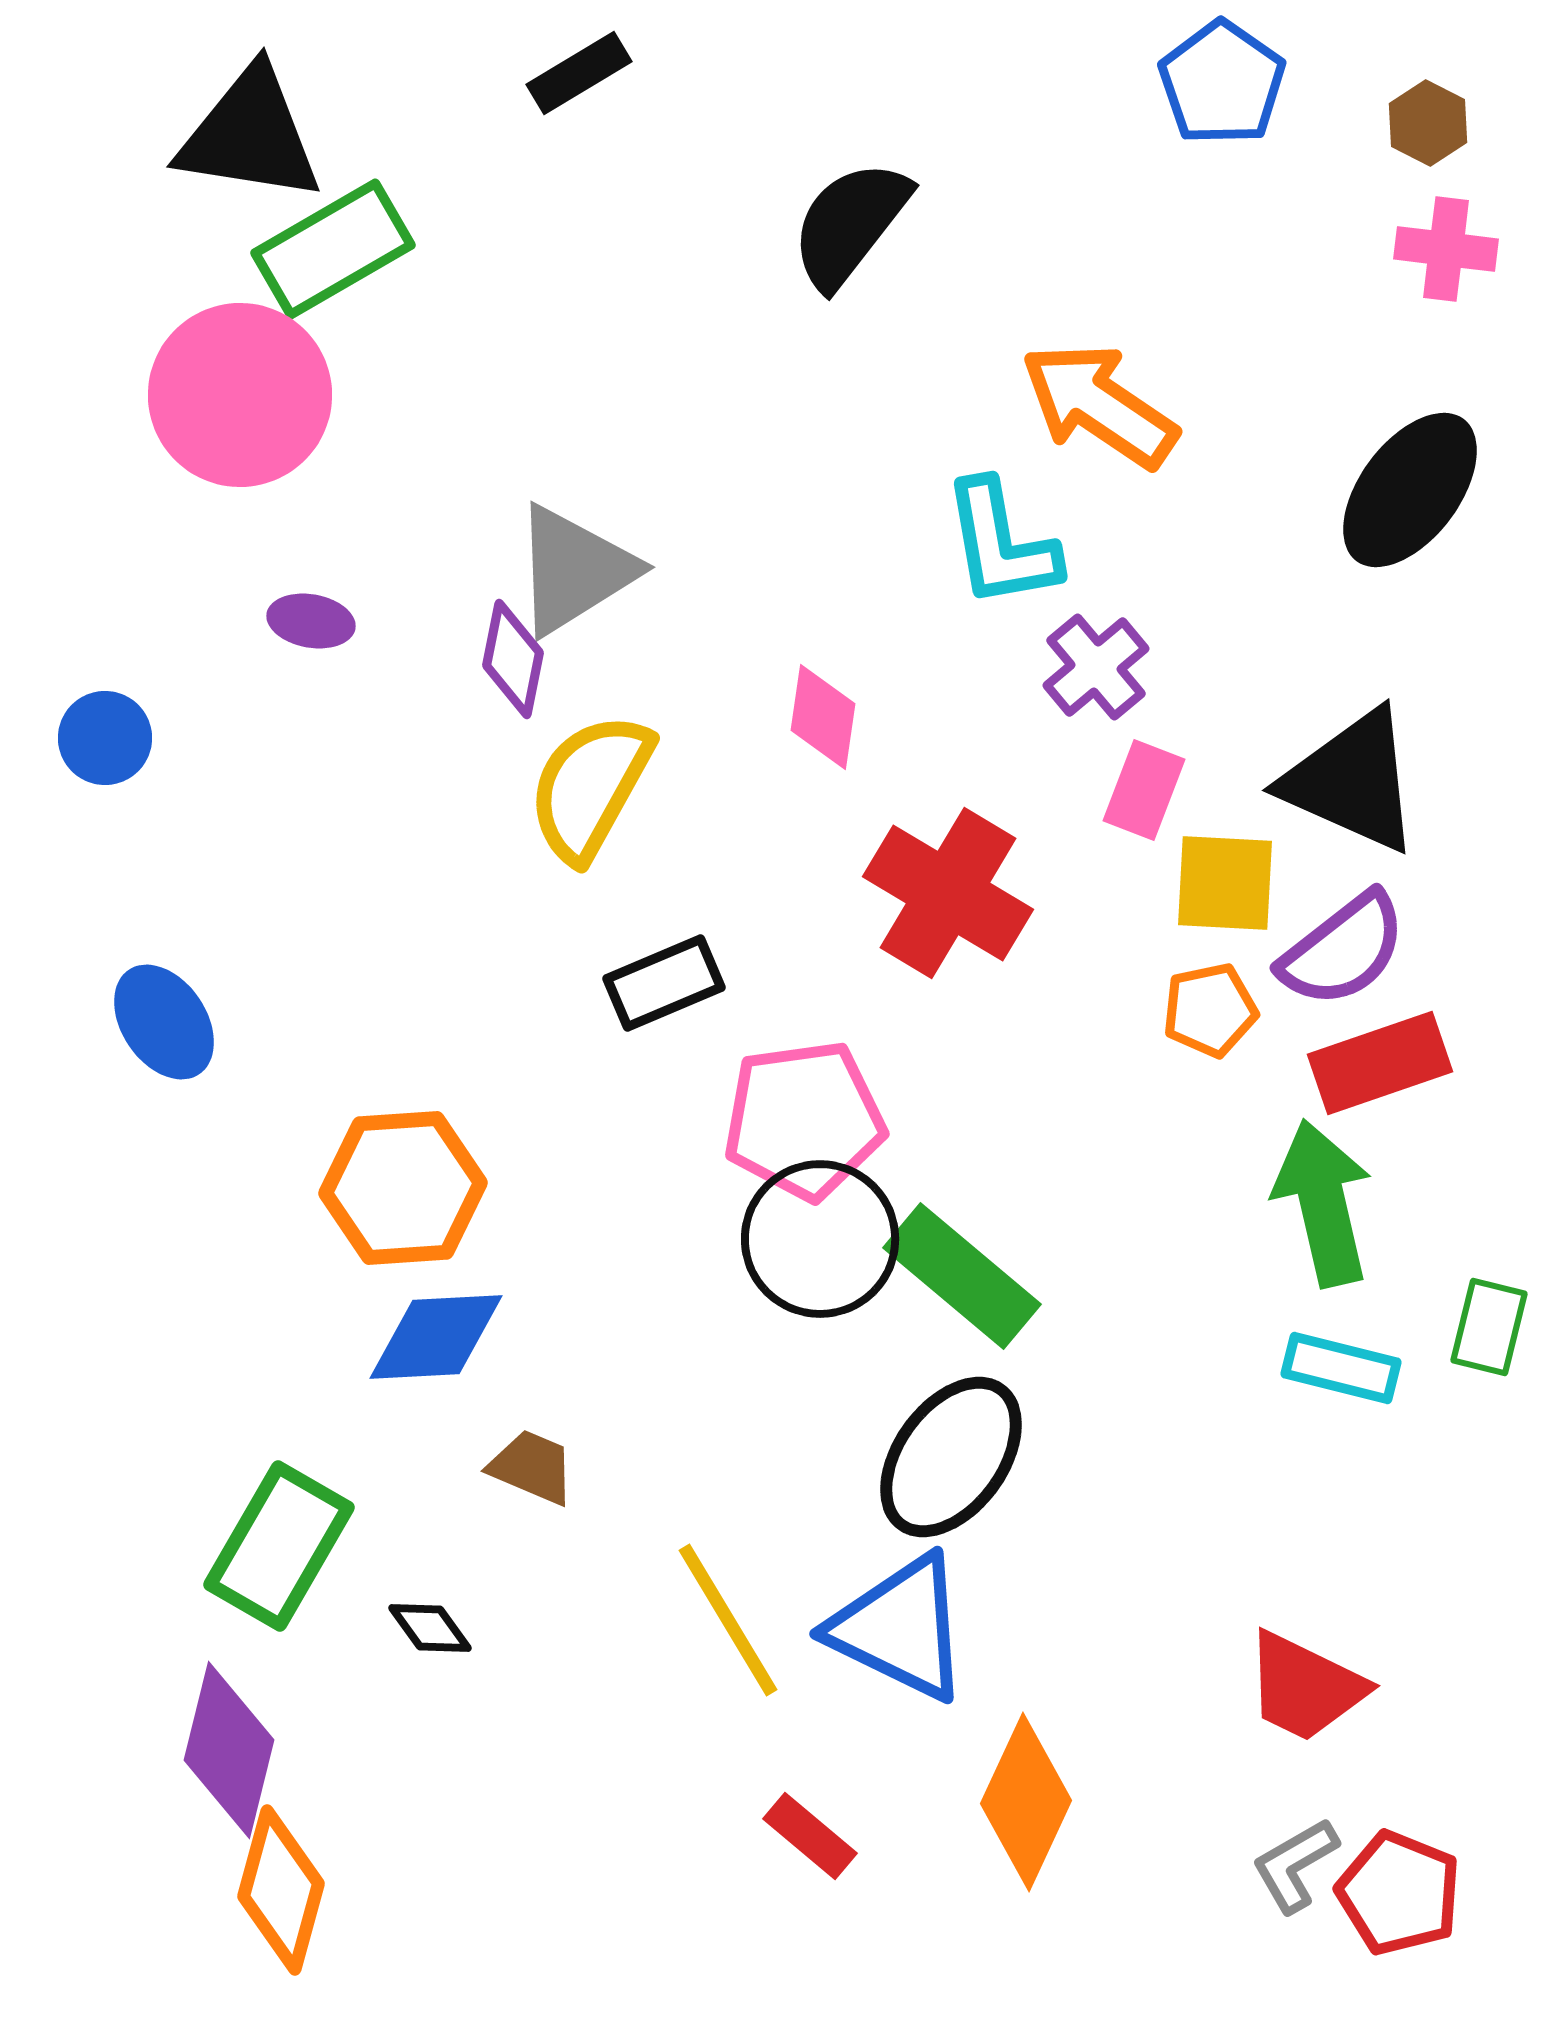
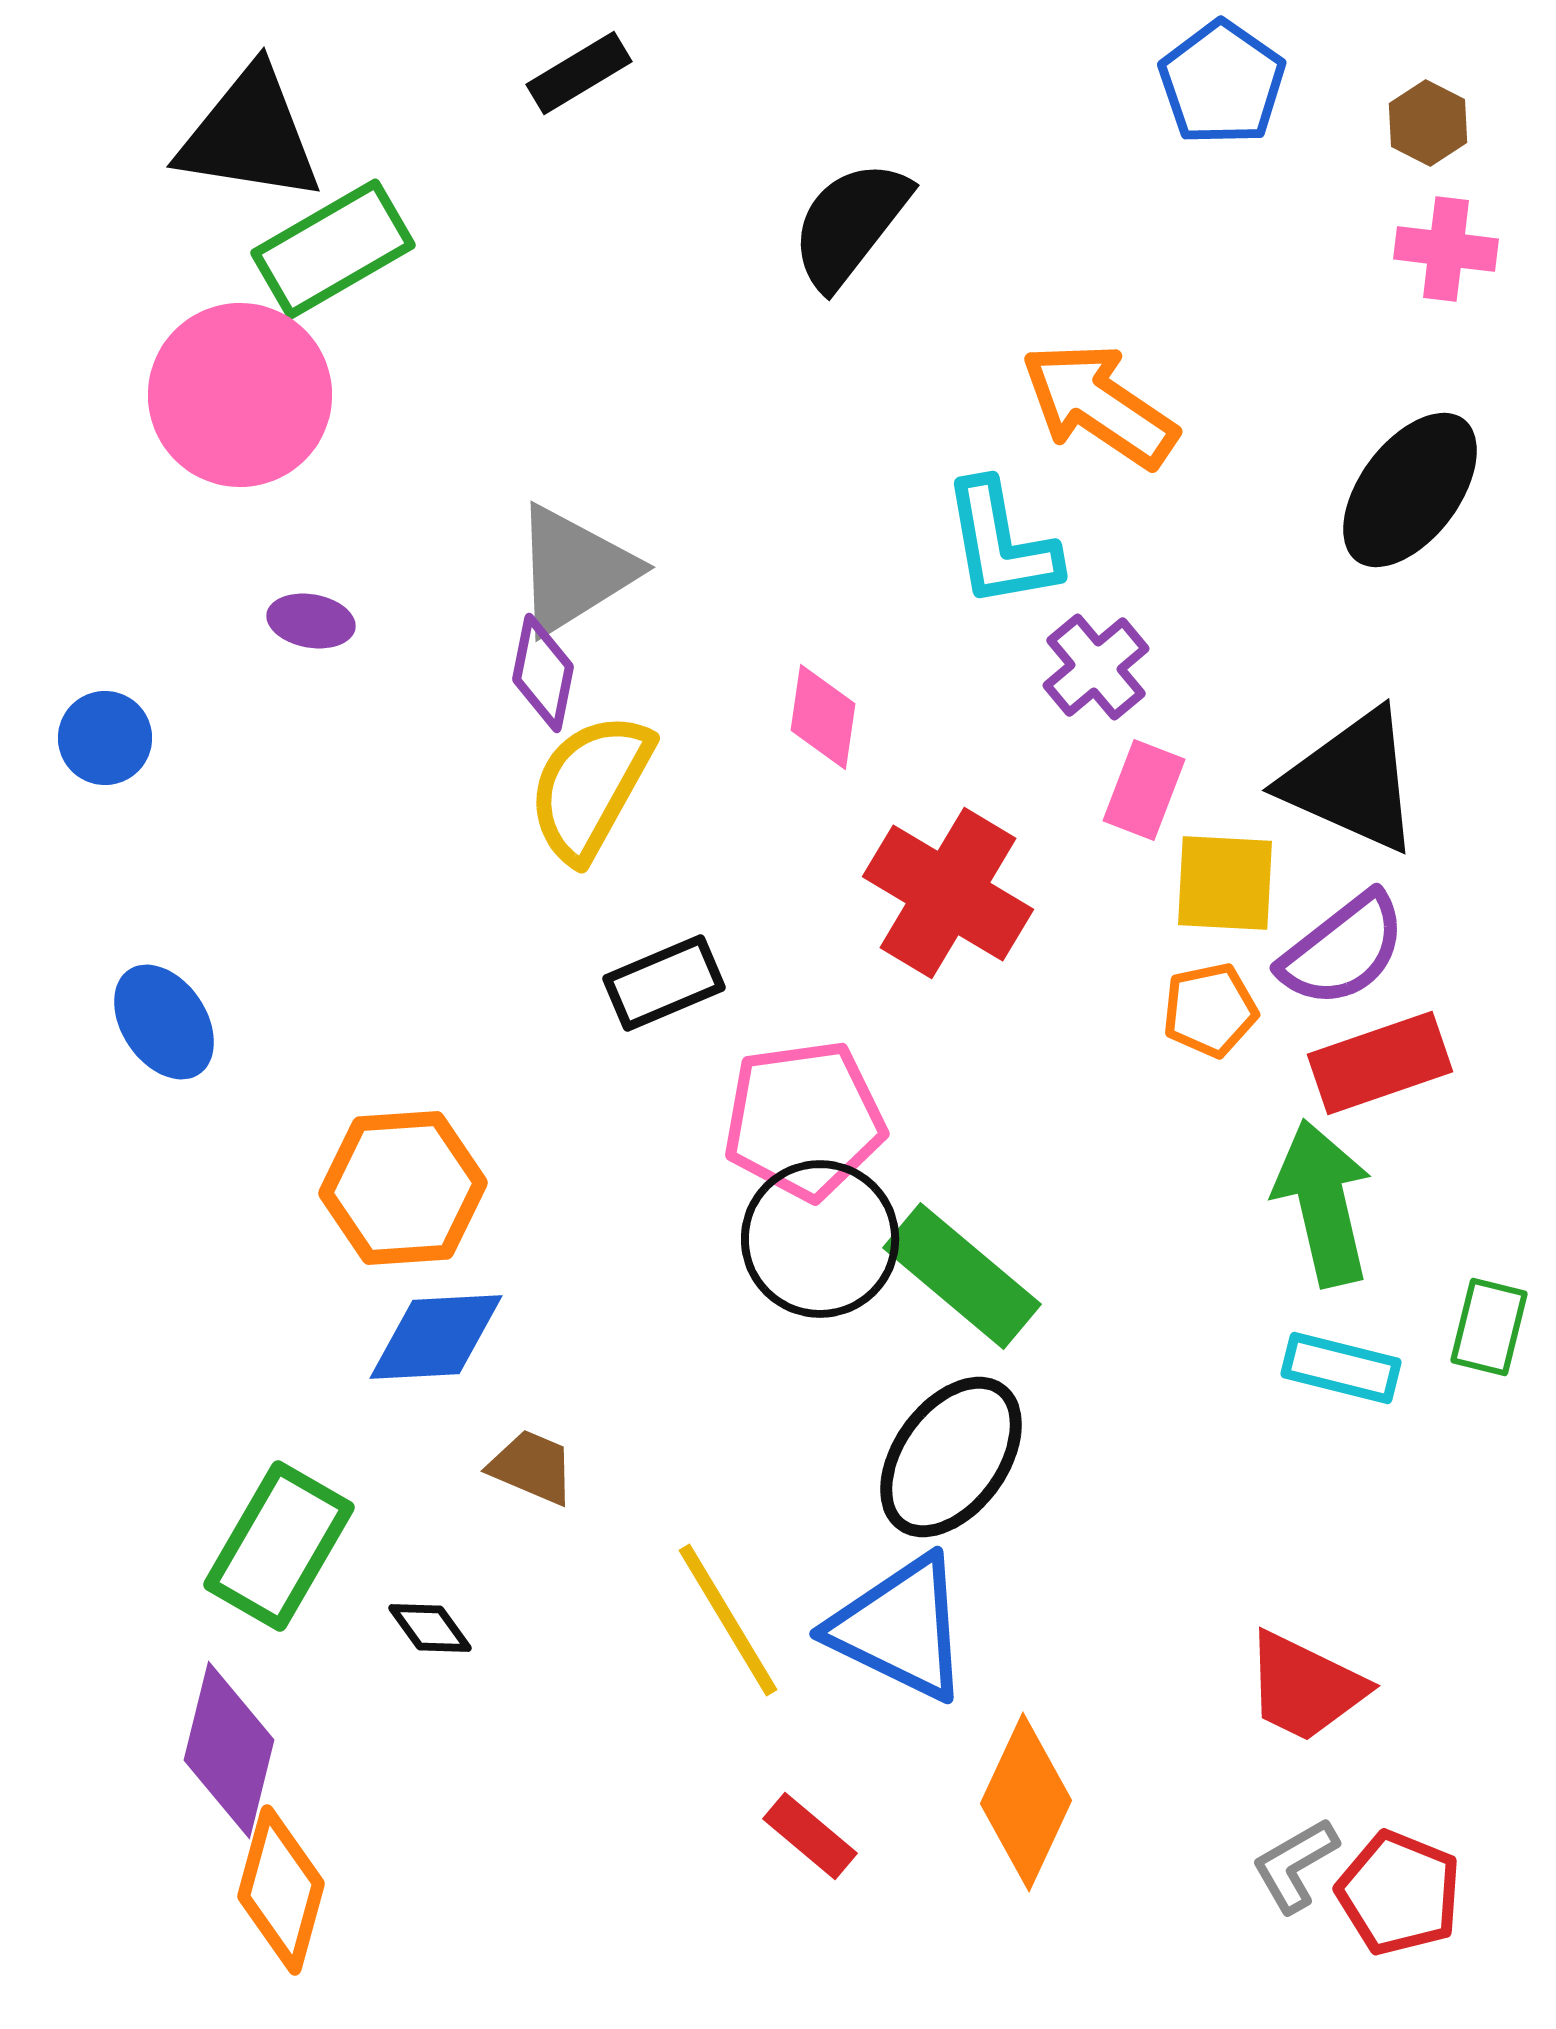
purple diamond at (513, 659): moved 30 px right, 14 px down
